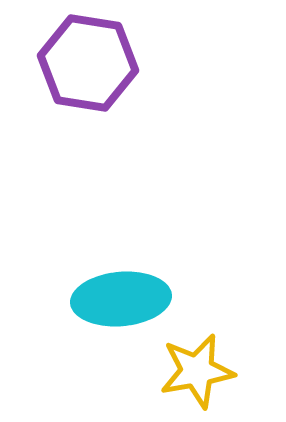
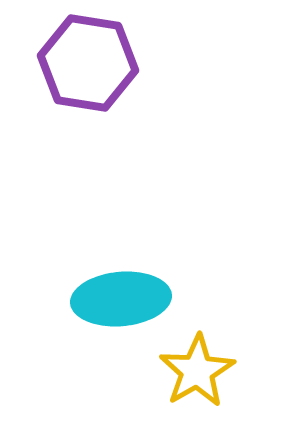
yellow star: rotated 20 degrees counterclockwise
